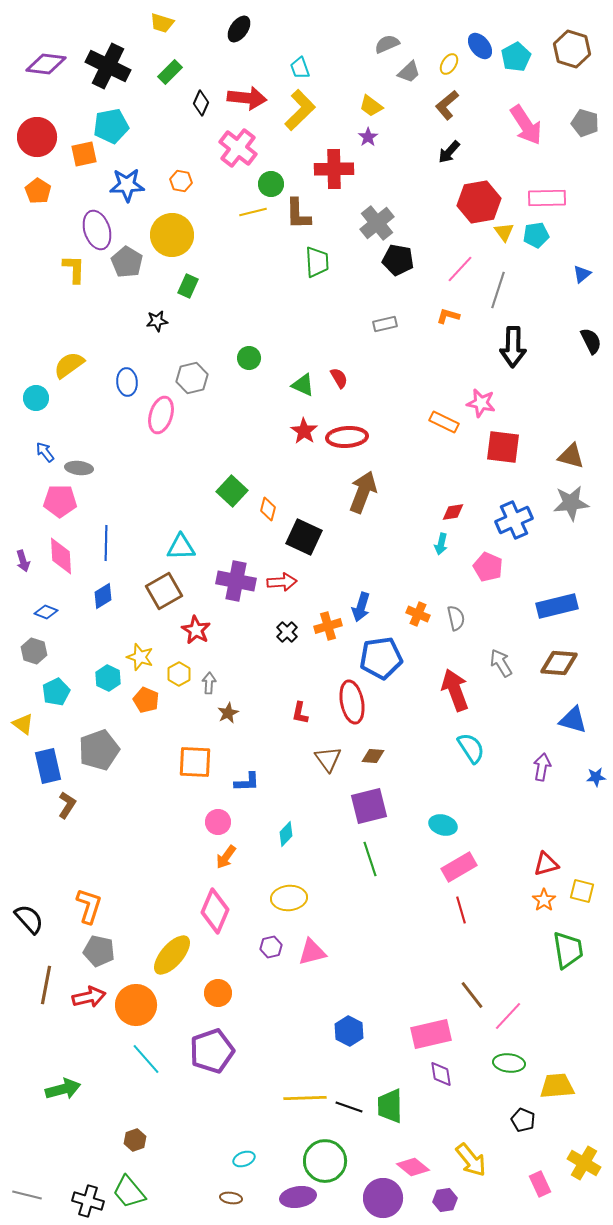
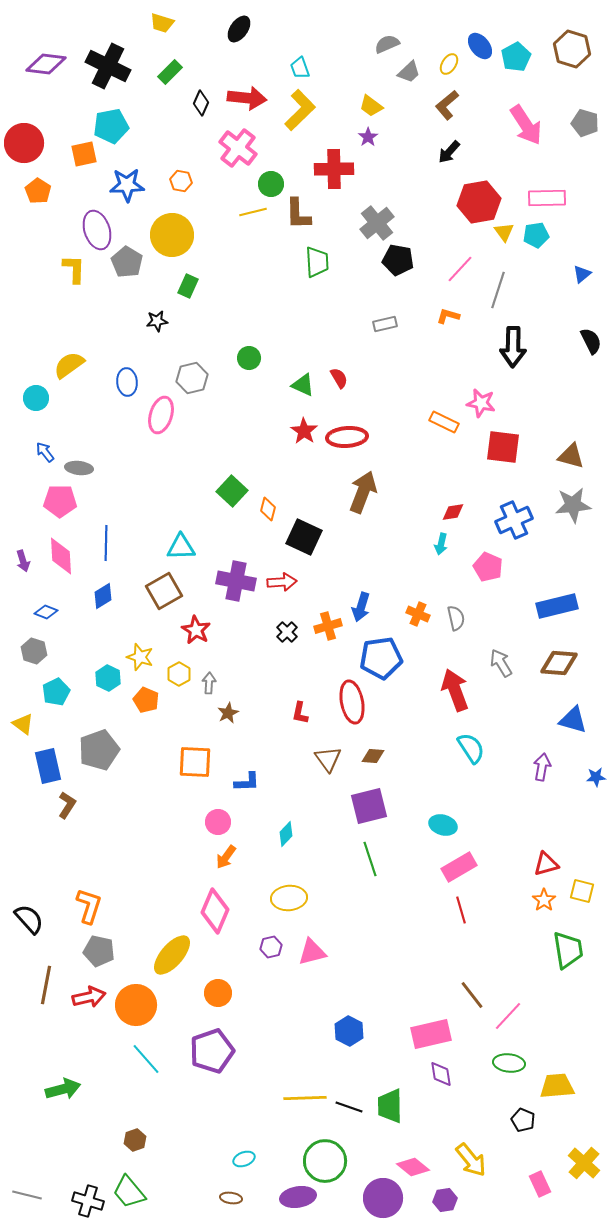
red circle at (37, 137): moved 13 px left, 6 px down
gray star at (571, 503): moved 2 px right, 2 px down
yellow cross at (584, 1163): rotated 12 degrees clockwise
